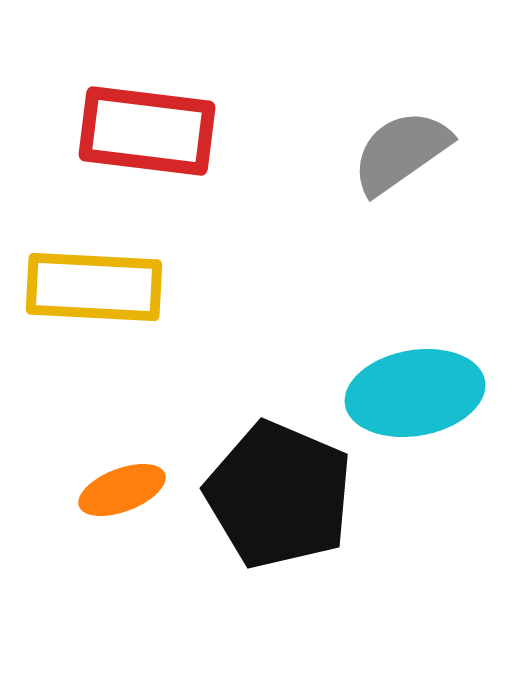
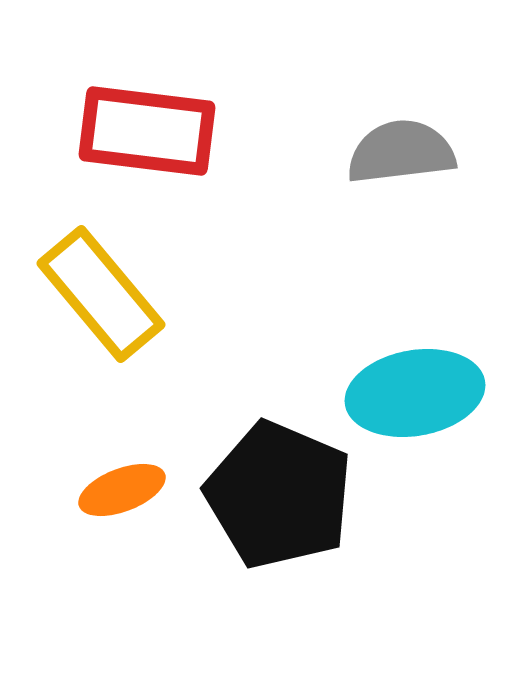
gray semicircle: rotated 28 degrees clockwise
yellow rectangle: moved 7 px right, 7 px down; rotated 47 degrees clockwise
